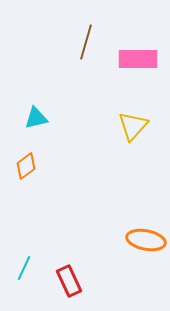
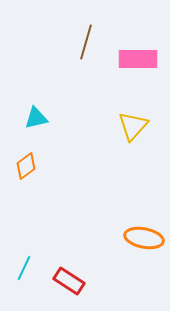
orange ellipse: moved 2 px left, 2 px up
red rectangle: rotated 32 degrees counterclockwise
